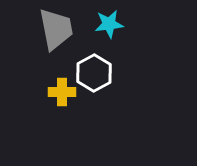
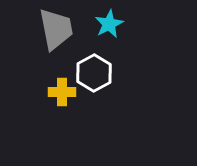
cyan star: rotated 20 degrees counterclockwise
